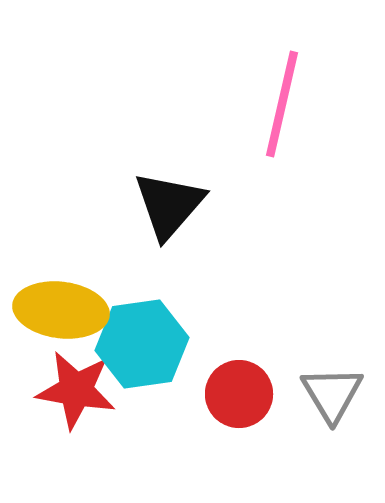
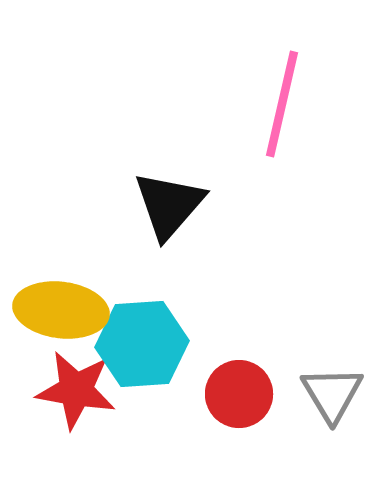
cyan hexagon: rotated 4 degrees clockwise
